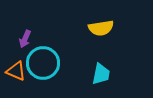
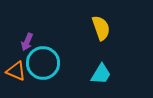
yellow semicircle: rotated 100 degrees counterclockwise
purple arrow: moved 2 px right, 3 px down
cyan trapezoid: rotated 20 degrees clockwise
